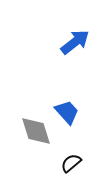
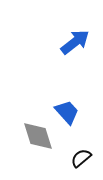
gray diamond: moved 2 px right, 5 px down
black semicircle: moved 10 px right, 5 px up
